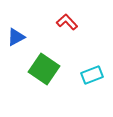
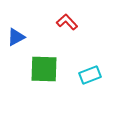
green square: rotated 32 degrees counterclockwise
cyan rectangle: moved 2 px left
